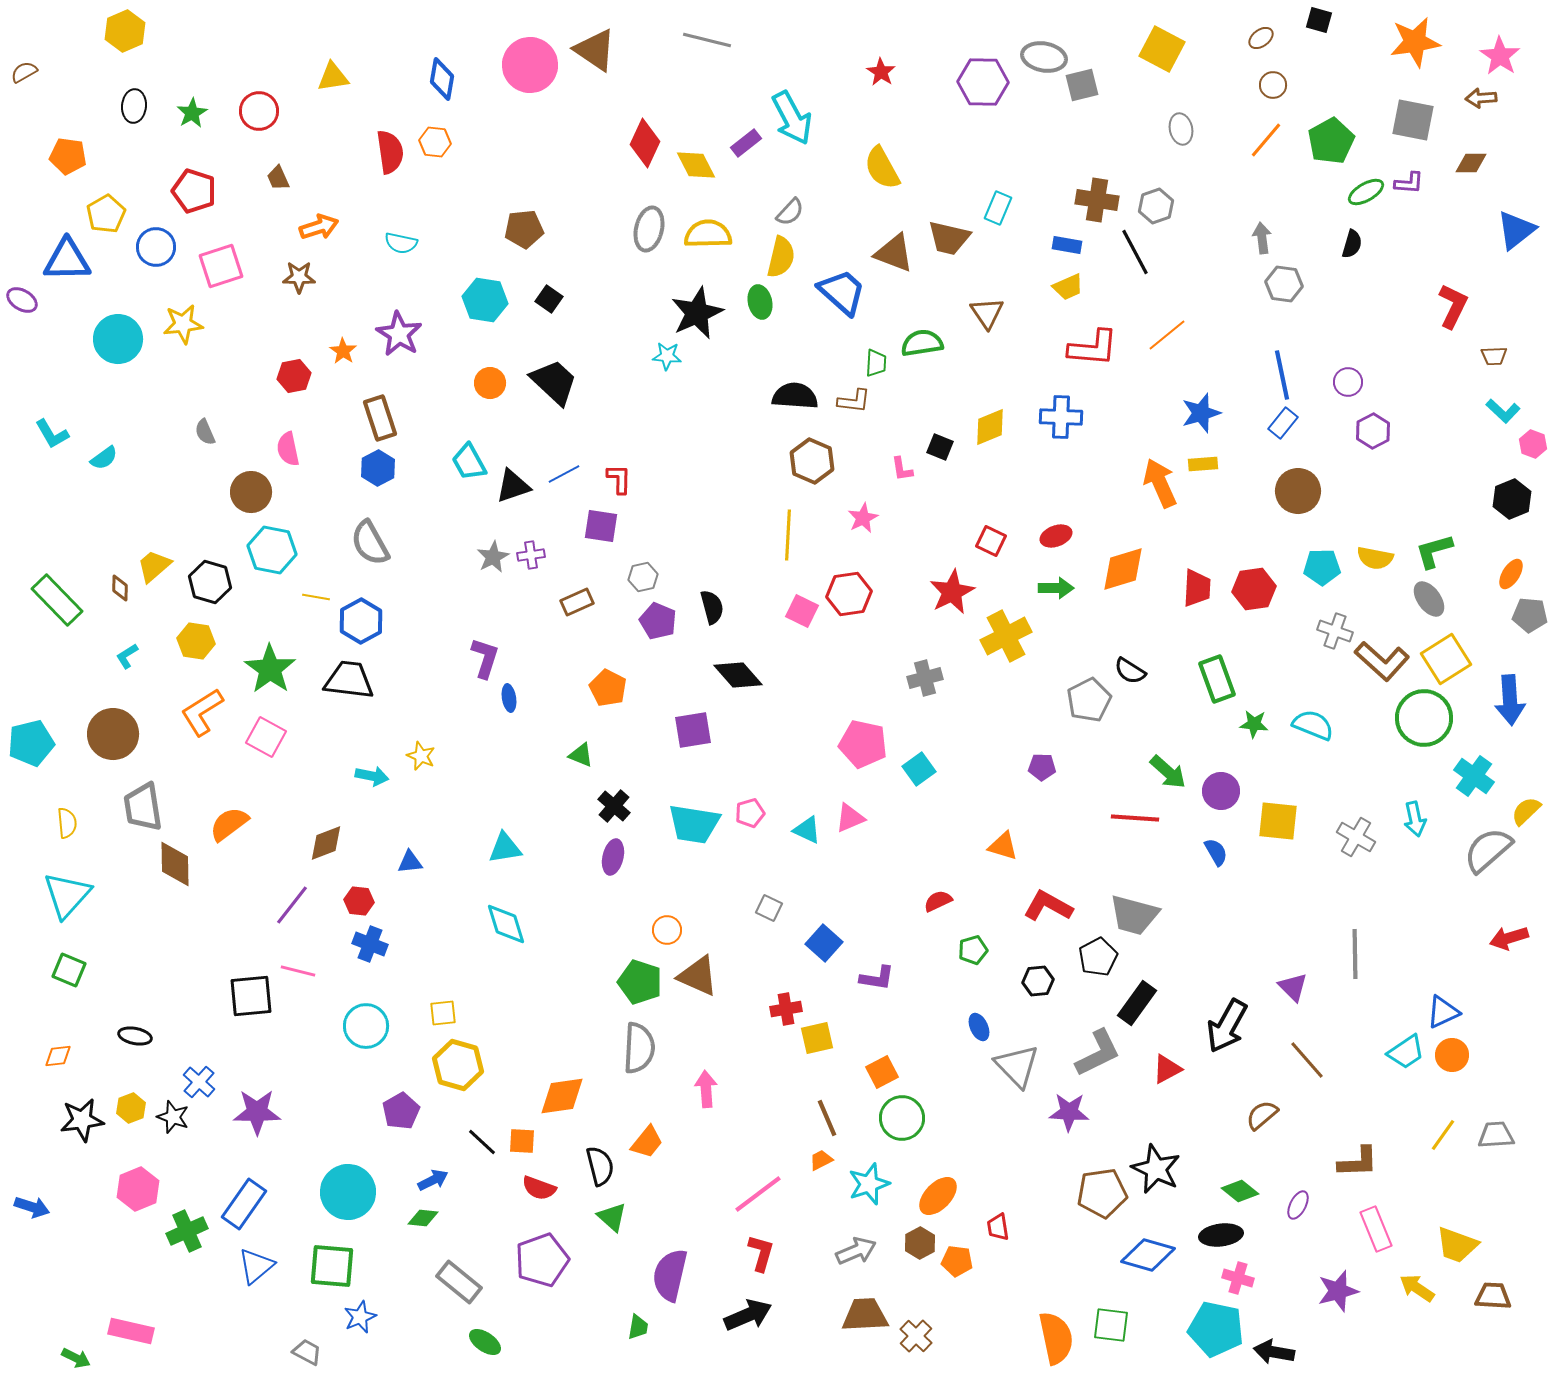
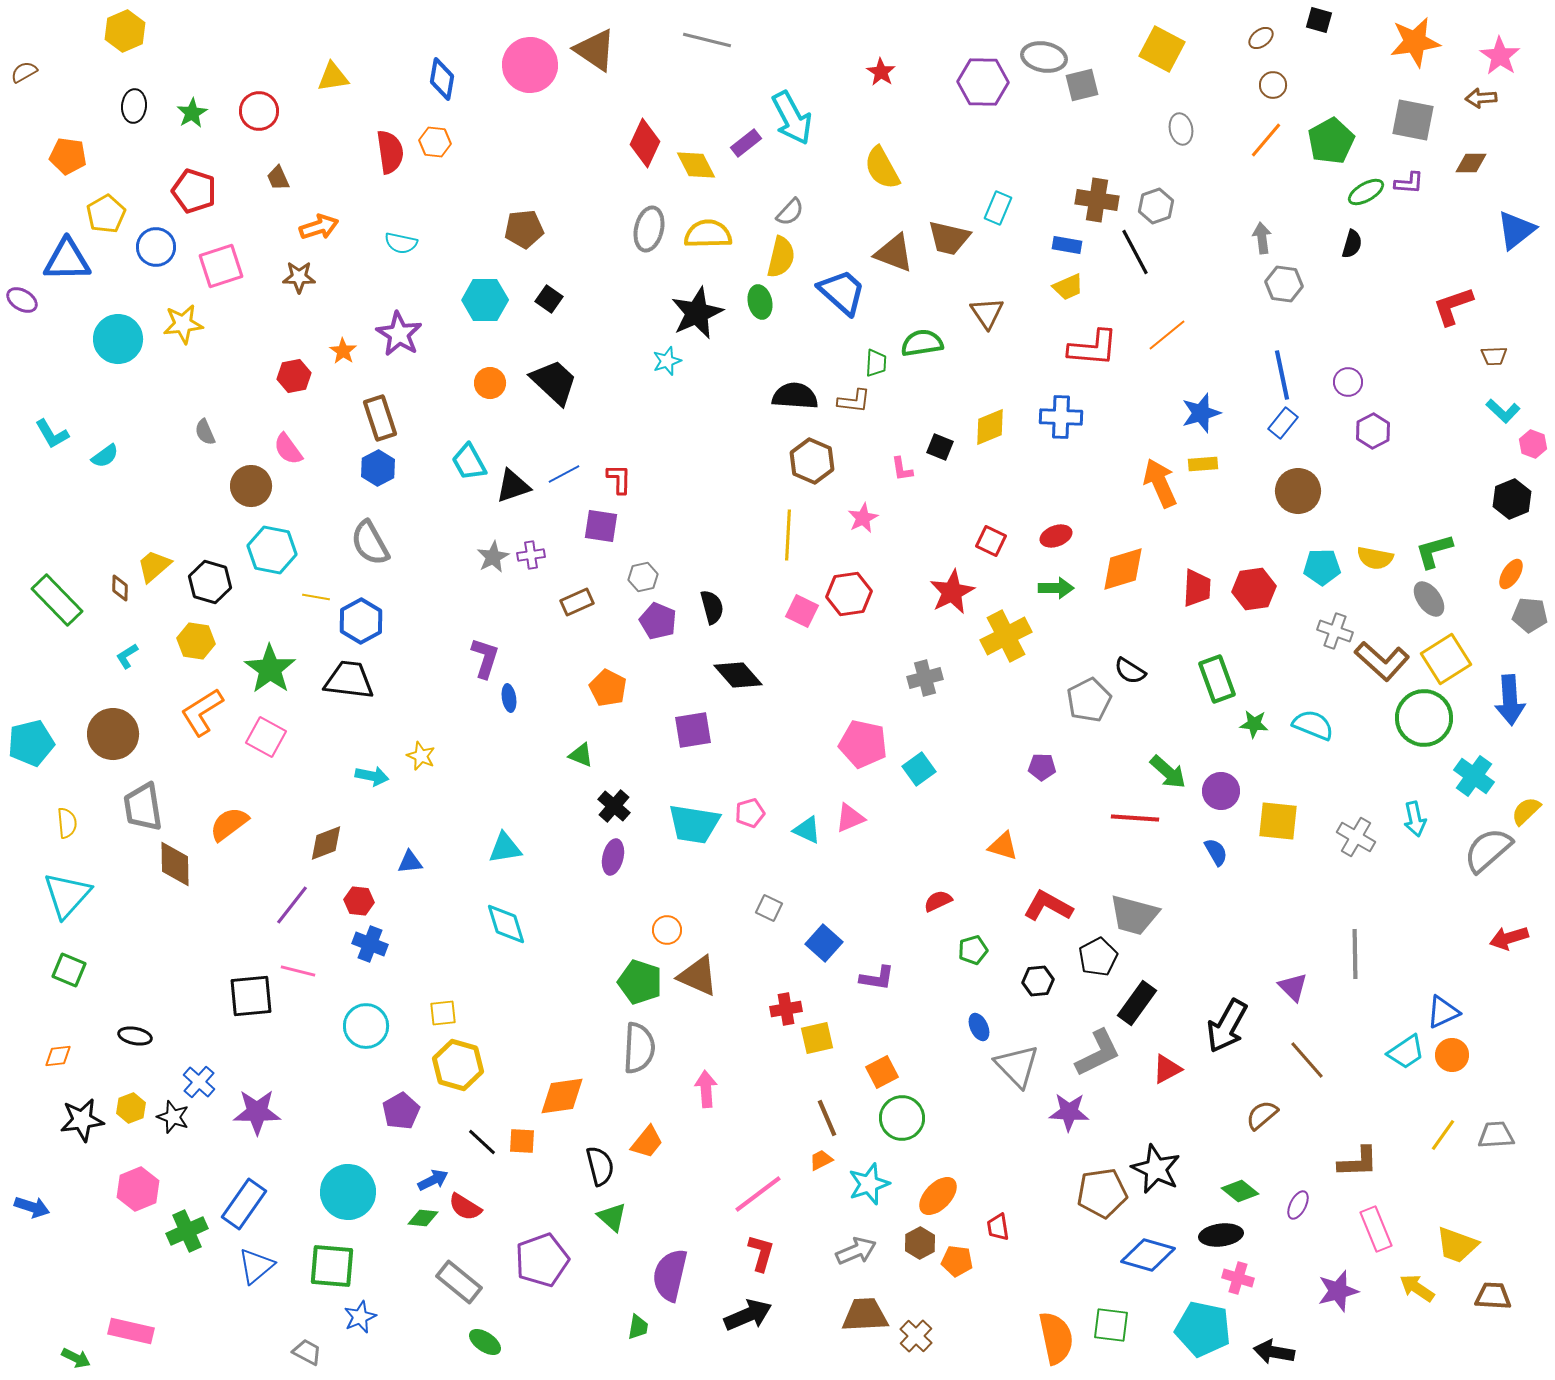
cyan hexagon at (485, 300): rotated 9 degrees counterclockwise
red L-shape at (1453, 306): rotated 135 degrees counterclockwise
cyan star at (667, 356): moved 5 px down; rotated 24 degrees counterclockwise
pink semicircle at (288, 449): rotated 24 degrees counterclockwise
cyan semicircle at (104, 458): moved 1 px right, 2 px up
brown circle at (251, 492): moved 6 px up
red semicircle at (539, 1188): moved 74 px left, 19 px down; rotated 12 degrees clockwise
cyan pentagon at (1216, 1329): moved 13 px left
